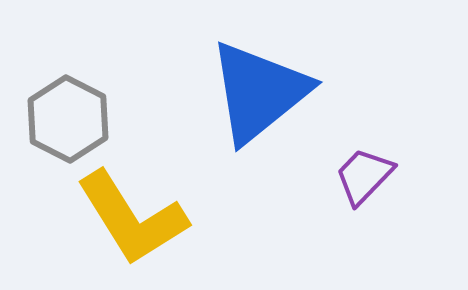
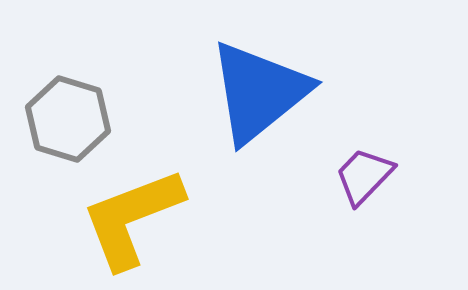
gray hexagon: rotated 10 degrees counterclockwise
yellow L-shape: rotated 101 degrees clockwise
